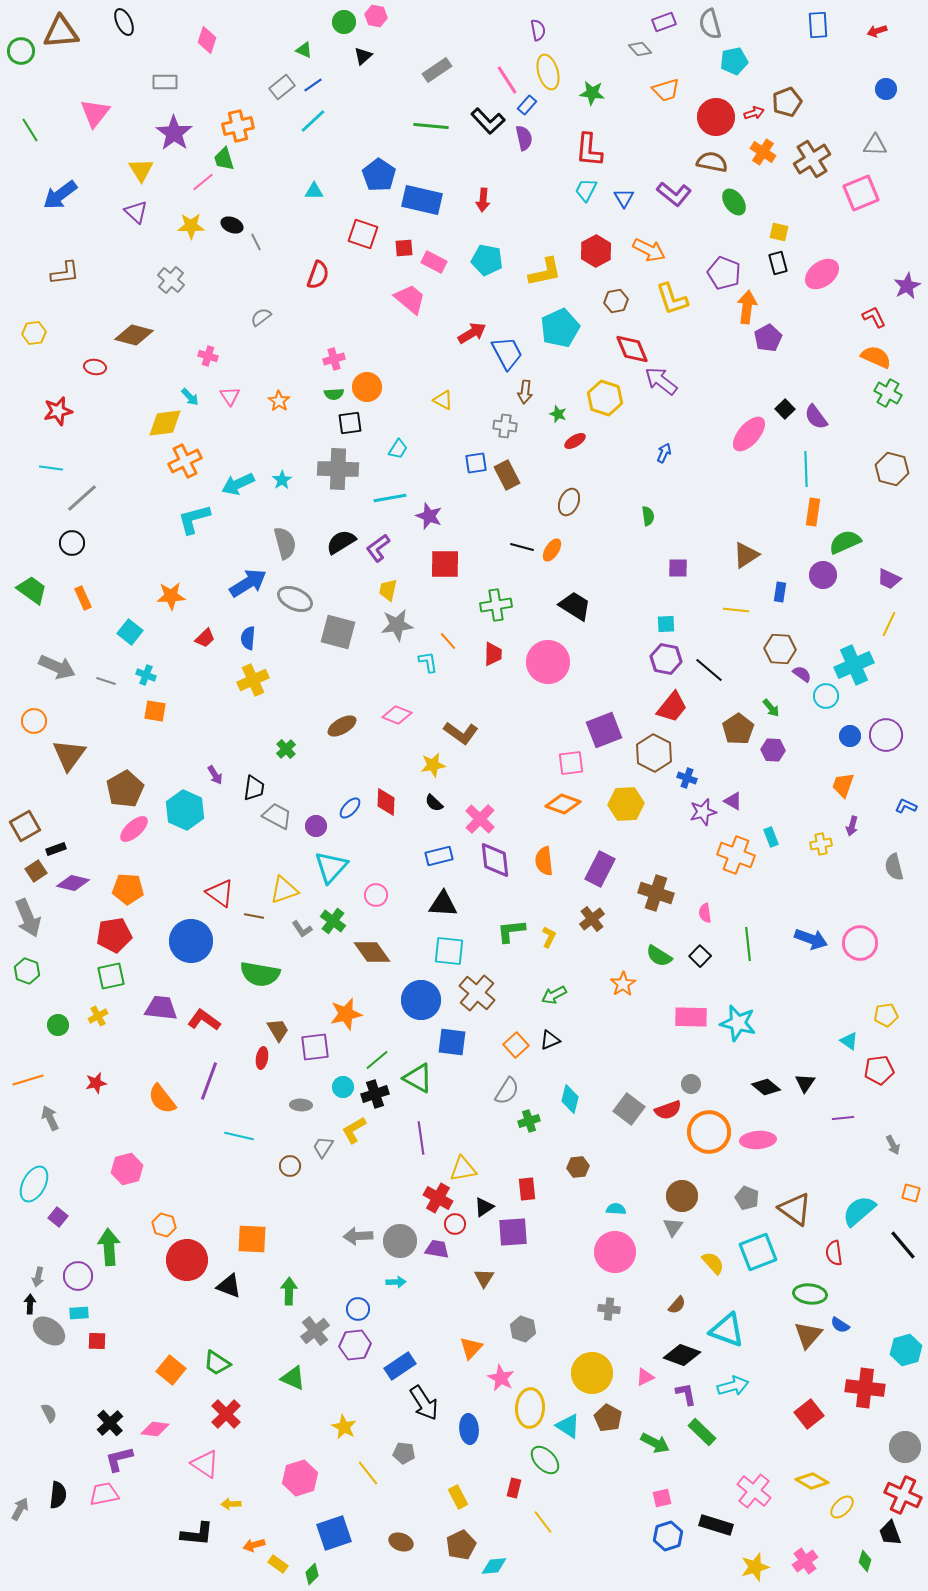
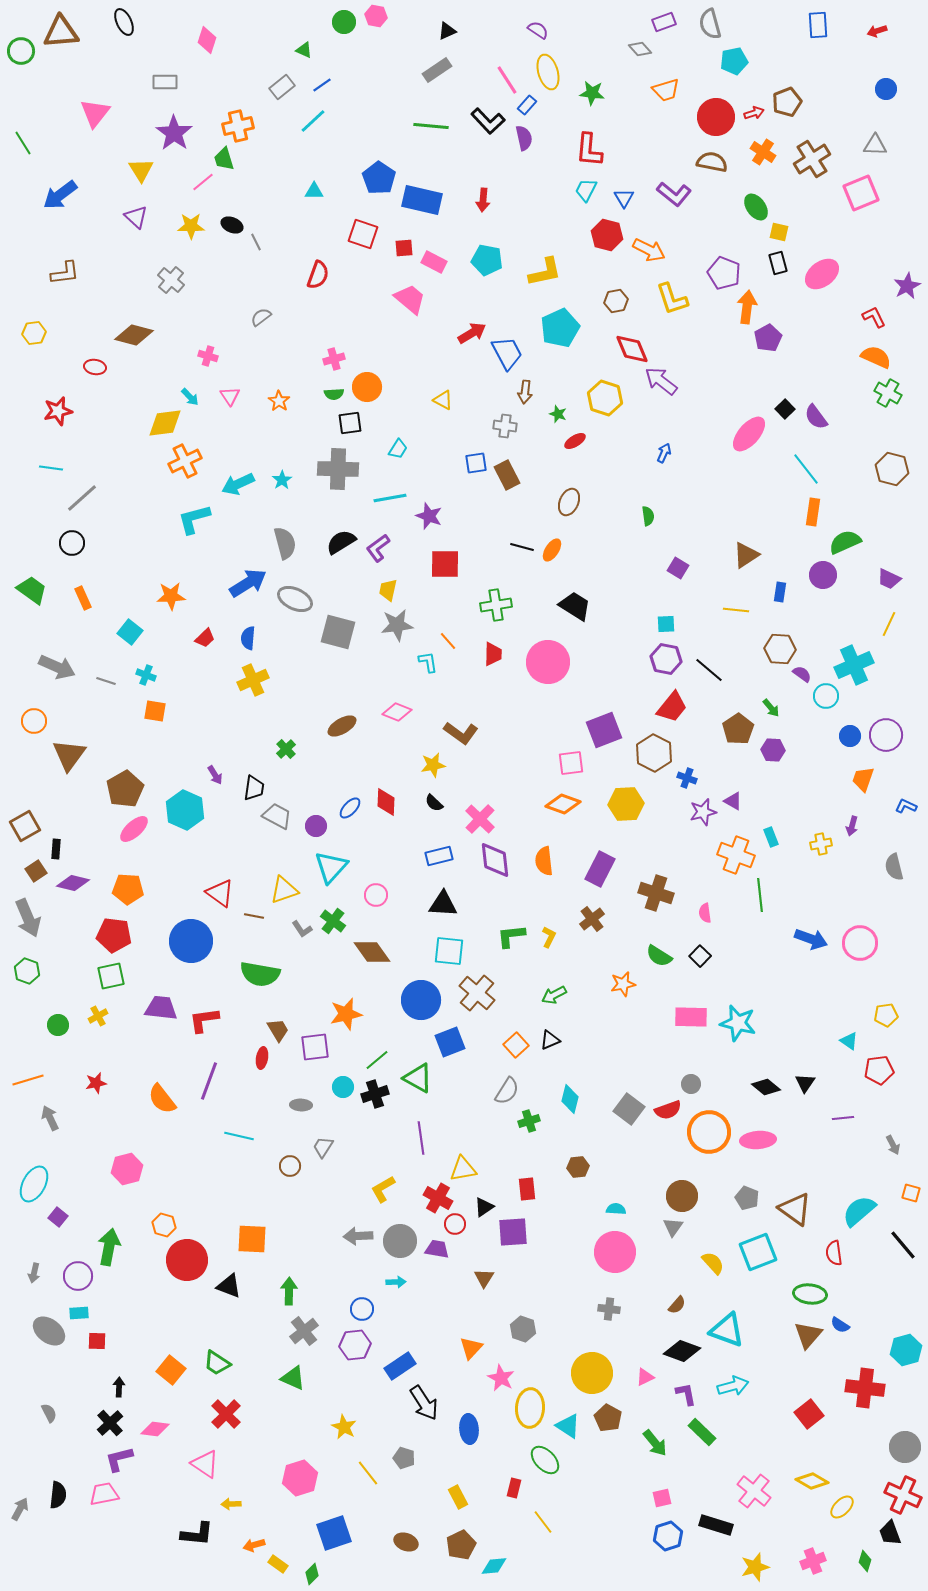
purple semicircle at (538, 30): rotated 45 degrees counterclockwise
black triangle at (363, 56): moved 84 px right, 25 px up; rotated 18 degrees clockwise
blue line at (313, 85): moved 9 px right
green line at (30, 130): moved 7 px left, 13 px down
blue pentagon at (379, 175): moved 3 px down
green ellipse at (734, 202): moved 22 px right, 5 px down
purple triangle at (136, 212): moved 5 px down
red hexagon at (596, 251): moved 11 px right, 16 px up; rotated 16 degrees counterclockwise
cyan line at (806, 469): rotated 36 degrees counterclockwise
purple square at (678, 568): rotated 30 degrees clockwise
pink diamond at (397, 715): moved 3 px up
orange trapezoid at (843, 785): moved 20 px right, 6 px up
black rectangle at (56, 849): rotated 66 degrees counterclockwise
green L-shape at (511, 931): moved 5 px down
red pentagon at (114, 935): rotated 16 degrees clockwise
green line at (748, 944): moved 12 px right, 49 px up
orange star at (623, 984): rotated 20 degrees clockwise
red L-shape at (204, 1020): rotated 44 degrees counterclockwise
blue square at (452, 1042): moved 2 px left; rotated 28 degrees counterclockwise
yellow L-shape at (354, 1130): moved 29 px right, 59 px down
green arrow at (109, 1247): rotated 15 degrees clockwise
gray arrow at (38, 1277): moved 4 px left, 4 px up
black arrow at (30, 1304): moved 89 px right, 83 px down
blue circle at (358, 1309): moved 4 px right
gray cross at (315, 1331): moved 11 px left
black diamond at (682, 1355): moved 4 px up
green arrow at (655, 1443): rotated 24 degrees clockwise
gray pentagon at (404, 1453): moved 5 px down; rotated 10 degrees clockwise
brown ellipse at (401, 1542): moved 5 px right
pink cross at (805, 1561): moved 8 px right; rotated 15 degrees clockwise
